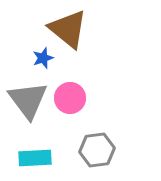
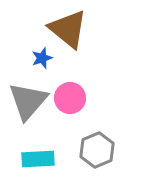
blue star: moved 1 px left
gray triangle: moved 1 px down; rotated 18 degrees clockwise
gray hexagon: rotated 16 degrees counterclockwise
cyan rectangle: moved 3 px right, 1 px down
